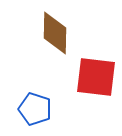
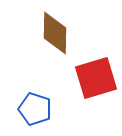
red square: moved 1 px down; rotated 24 degrees counterclockwise
